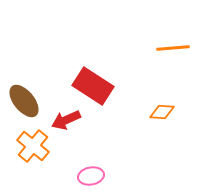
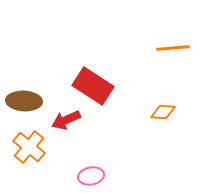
brown ellipse: rotated 48 degrees counterclockwise
orange diamond: moved 1 px right
orange cross: moved 4 px left, 1 px down
